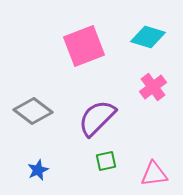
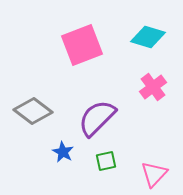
pink square: moved 2 px left, 1 px up
blue star: moved 25 px right, 18 px up; rotated 20 degrees counterclockwise
pink triangle: rotated 40 degrees counterclockwise
